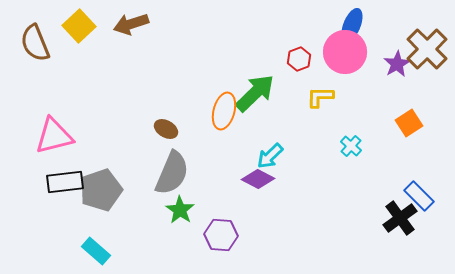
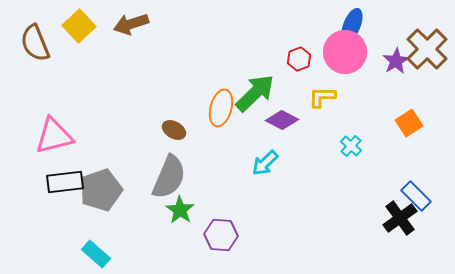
purple star: moved 1 px left, 3 px up
yellow L-shape: moved 2 px right
orange ellipse: moved 3 px left, 3 px up
brown ellipse: moved 8 px right, 1 px down
cyan arrow: moved 5 px left, 7 px down
gray semicircle: moved 3 px left, 4 px down
purple diamond: moved 24 px right, 59 px up
blue rectangle: moved 3 px left
cyan rectangle: moved 3 px down
